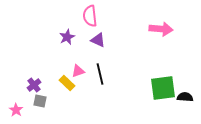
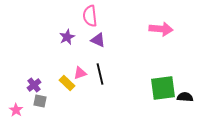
pink triangle: moved 2 px right, 2 px down
